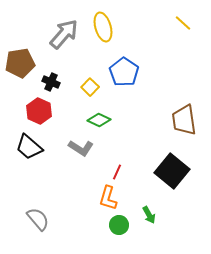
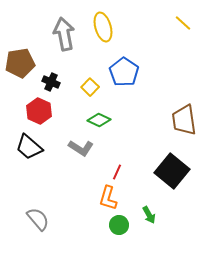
gray arrow: rotated 52 degrees counterclockwise
